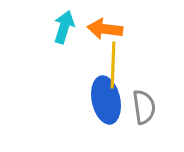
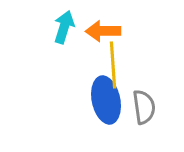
orange arrow: moved 2 px left, 2 px down; rotated 8 degrees counterclockwise
yellow line: rotated 6 degrees counterclockwise
